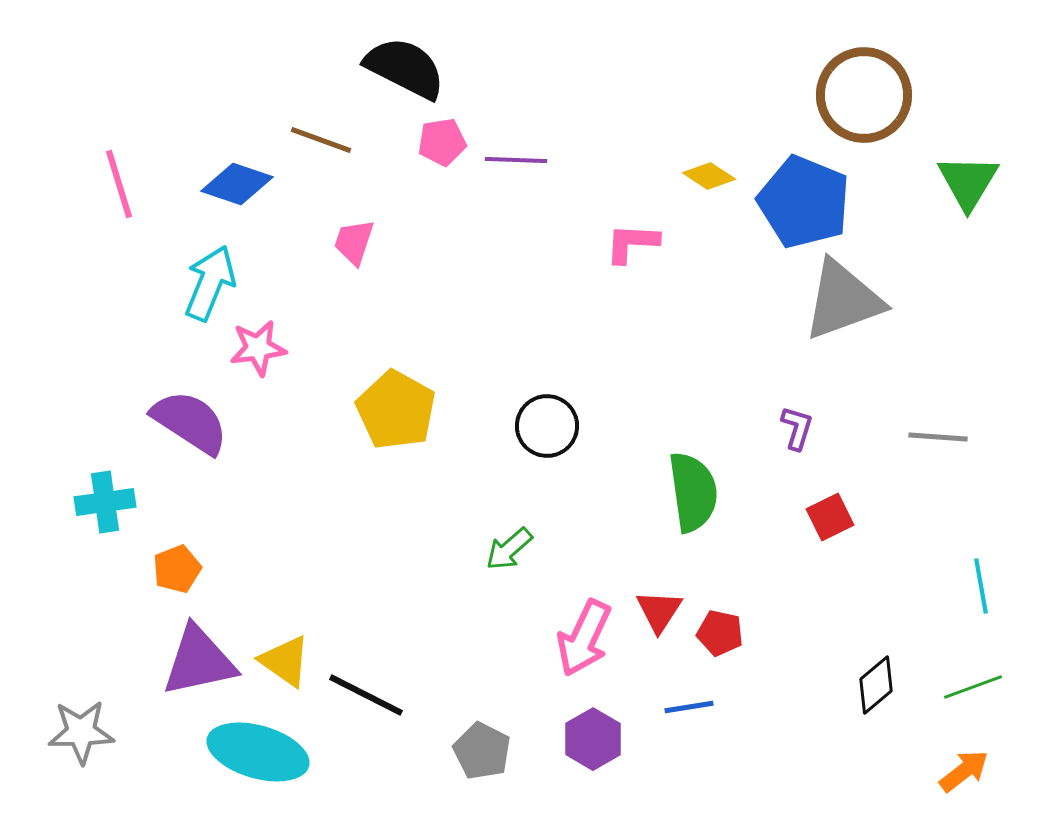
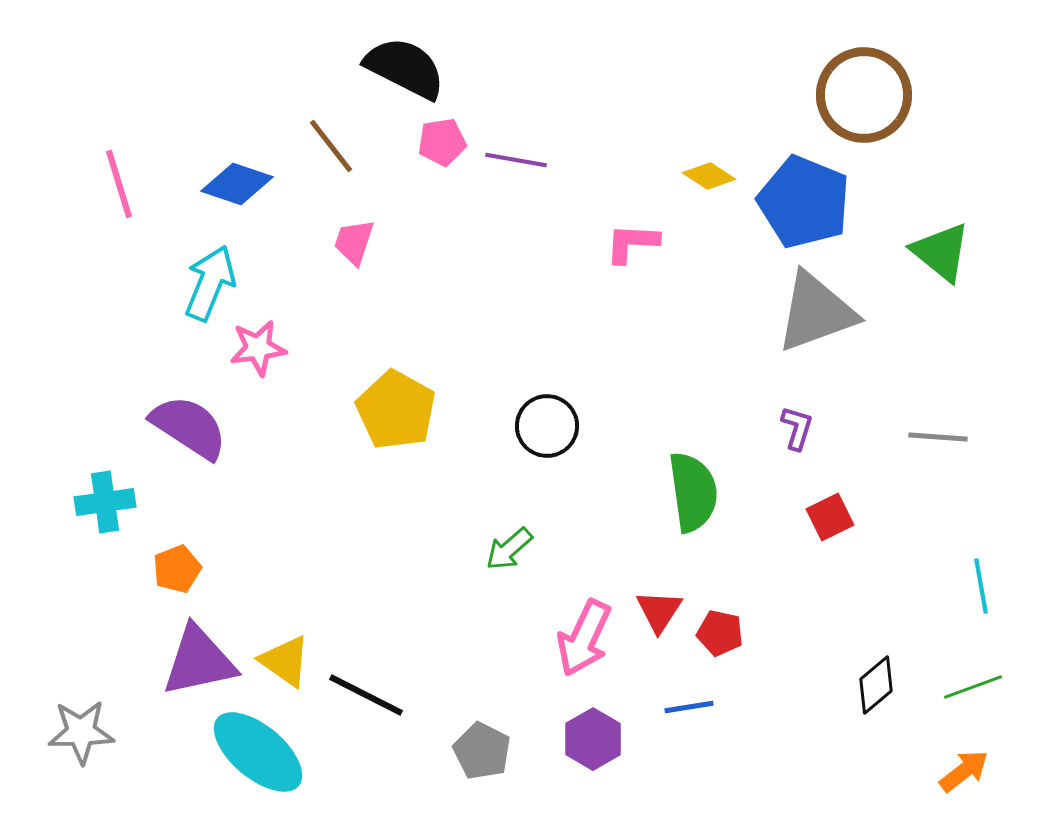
brown line: moved 10 px right, 6 px down; rotated 32 degrees clockwise
purple line: rotated 8 degrees clockwise
green triangle: moved 27 px left, 70 px down; rotated 22 degrees counterclockwise
gray triangle: moved 27 px left, 12 px down
purple semicircle: moved 1 px left, 5 px down
cyan ellipse: rotated 24 degrees clockwise
